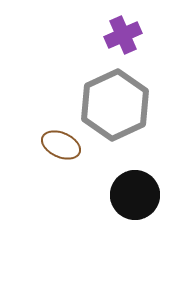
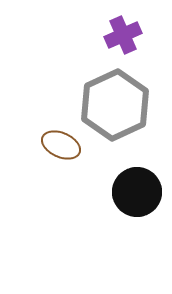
black circle: moved 2 px right, 3 px up
